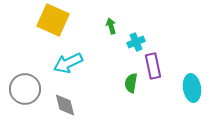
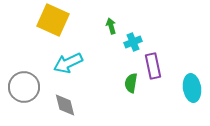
cyan cross: moved 3 px left
gray circle: moved 1 px left, 2 px up
